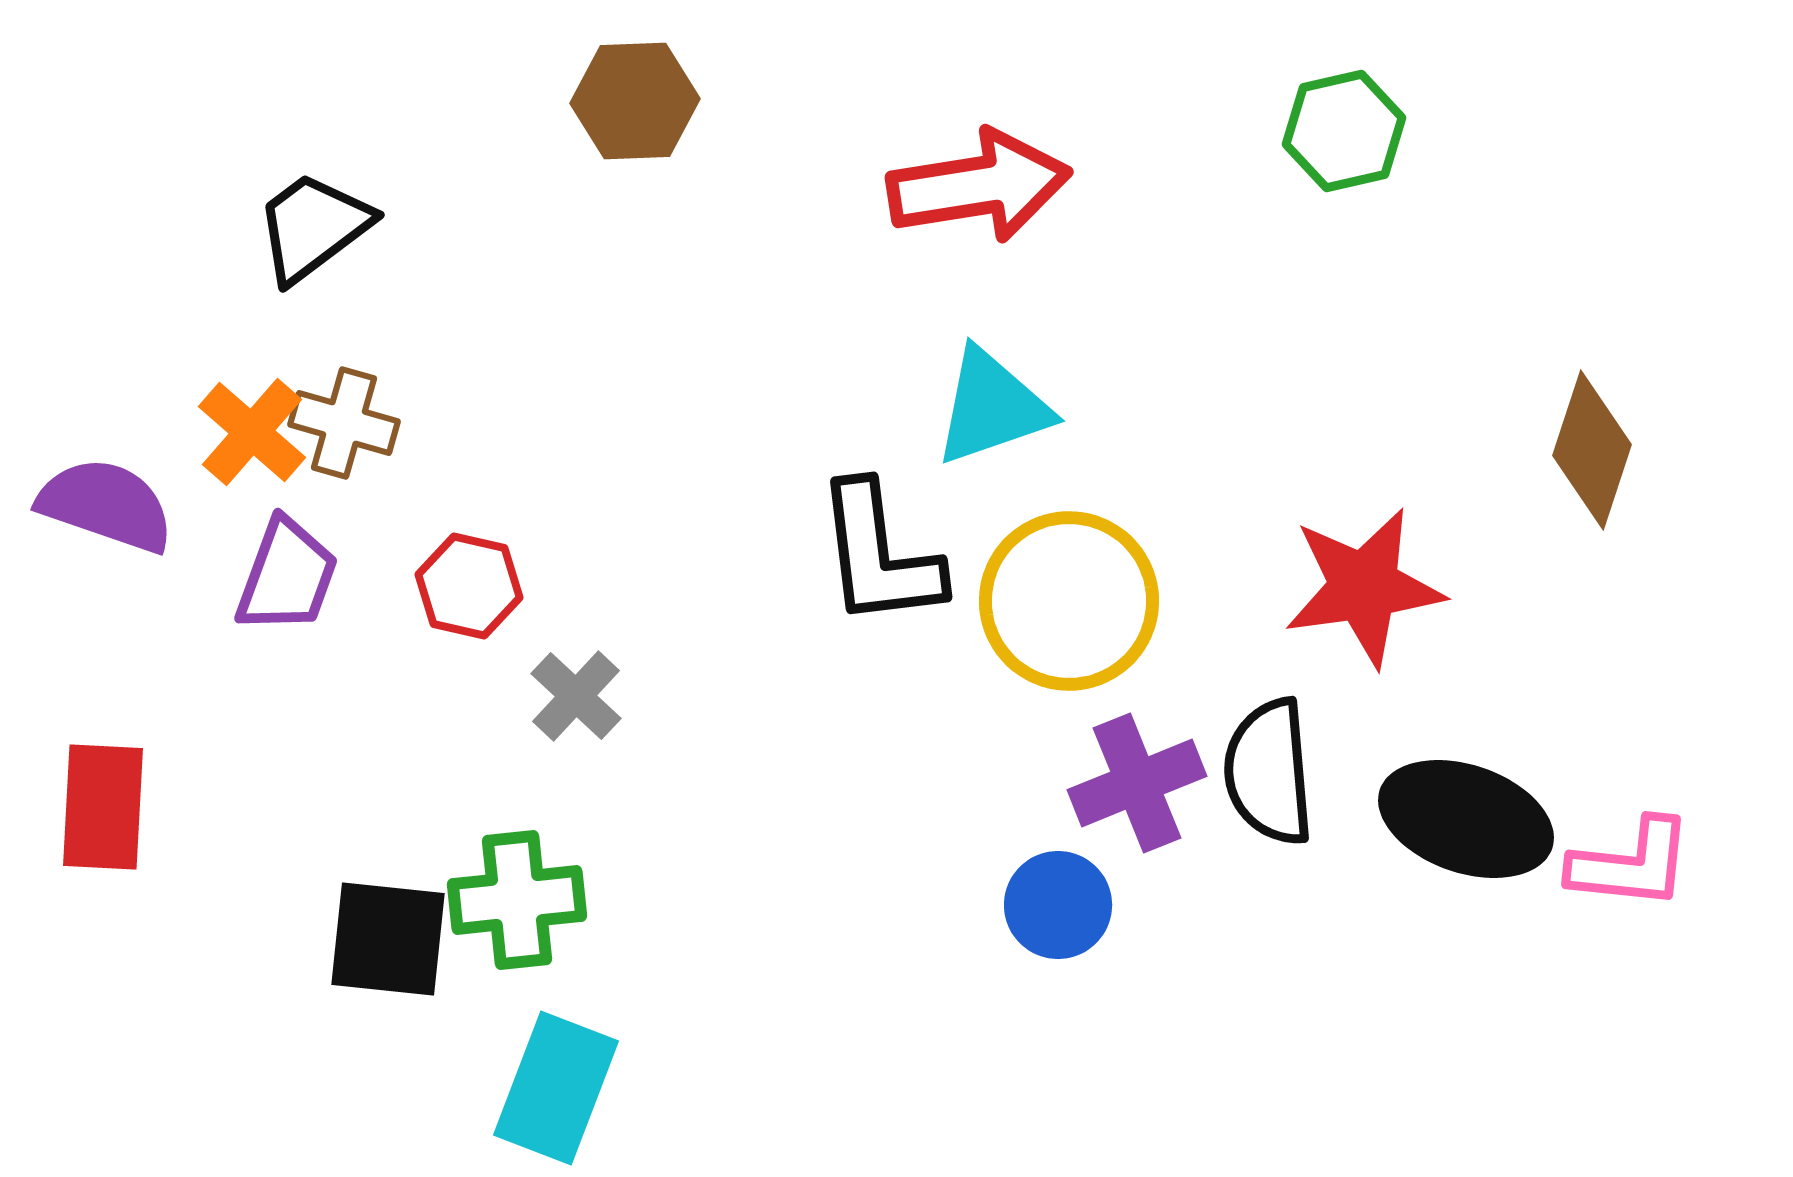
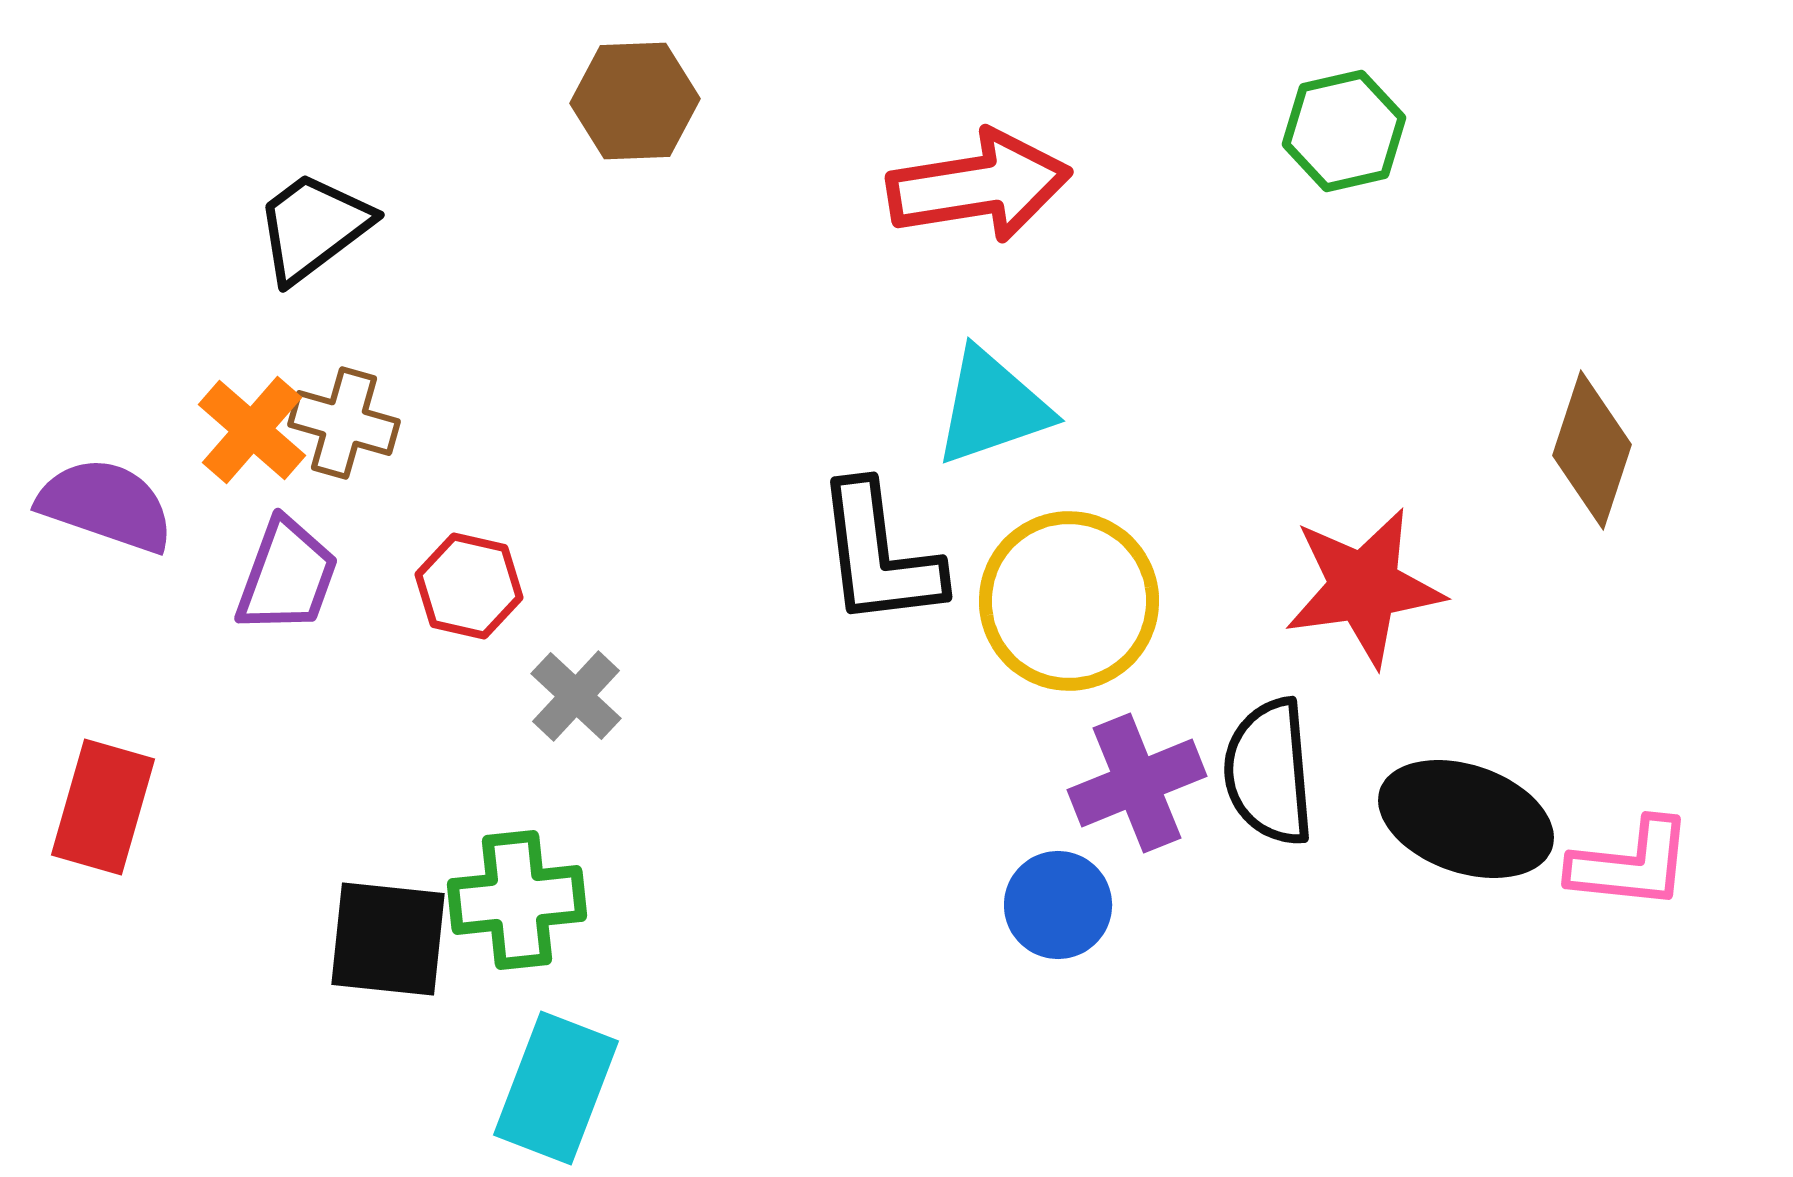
orange cross: moved 2 px up
red rectangle: rotated 13 degrees clockwise
